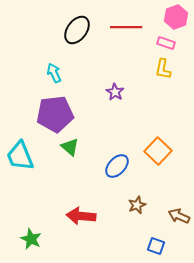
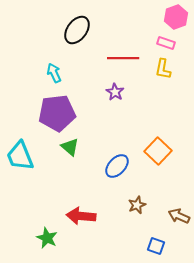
red line: moved 3 px left, 31 px down
purple pentagon: moved 2 px right, 1 px up
green star: moved 16 px right, 1 px up
